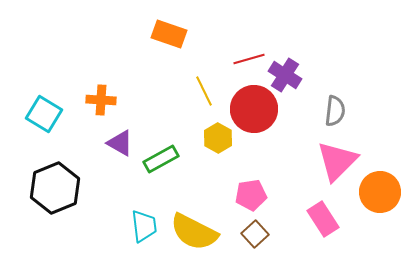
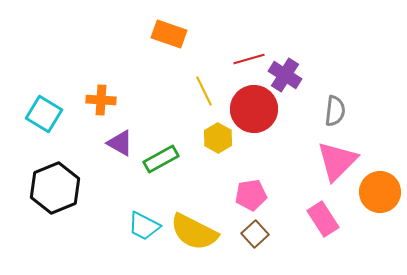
cyan trapezoid: rotated 124 degrees clockwise
